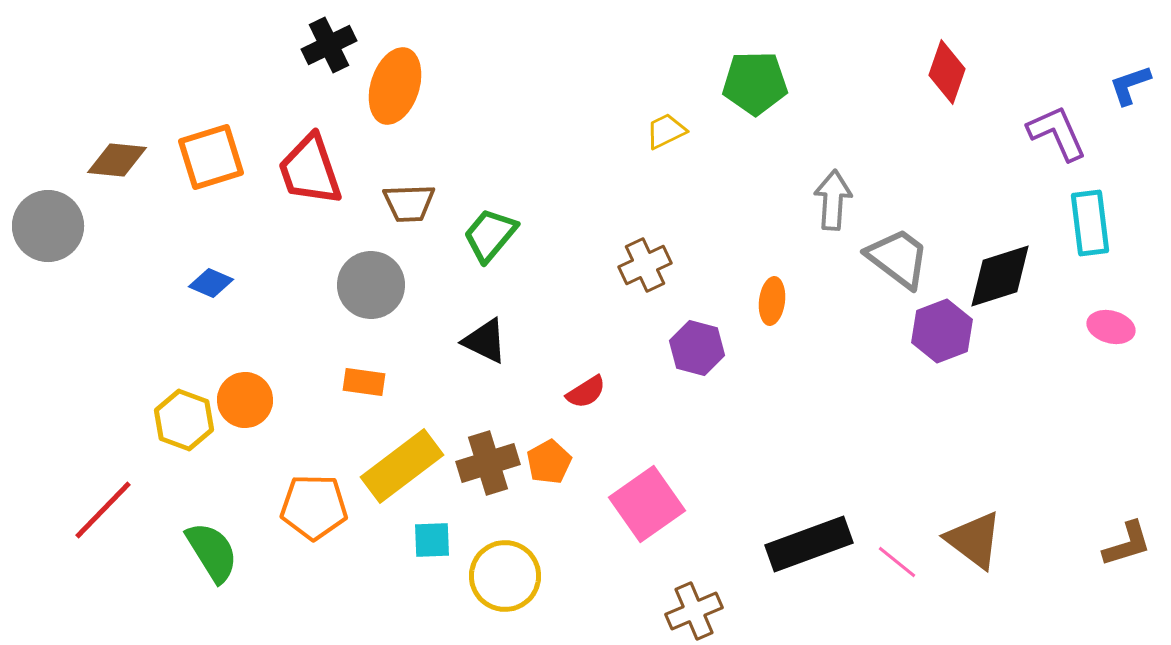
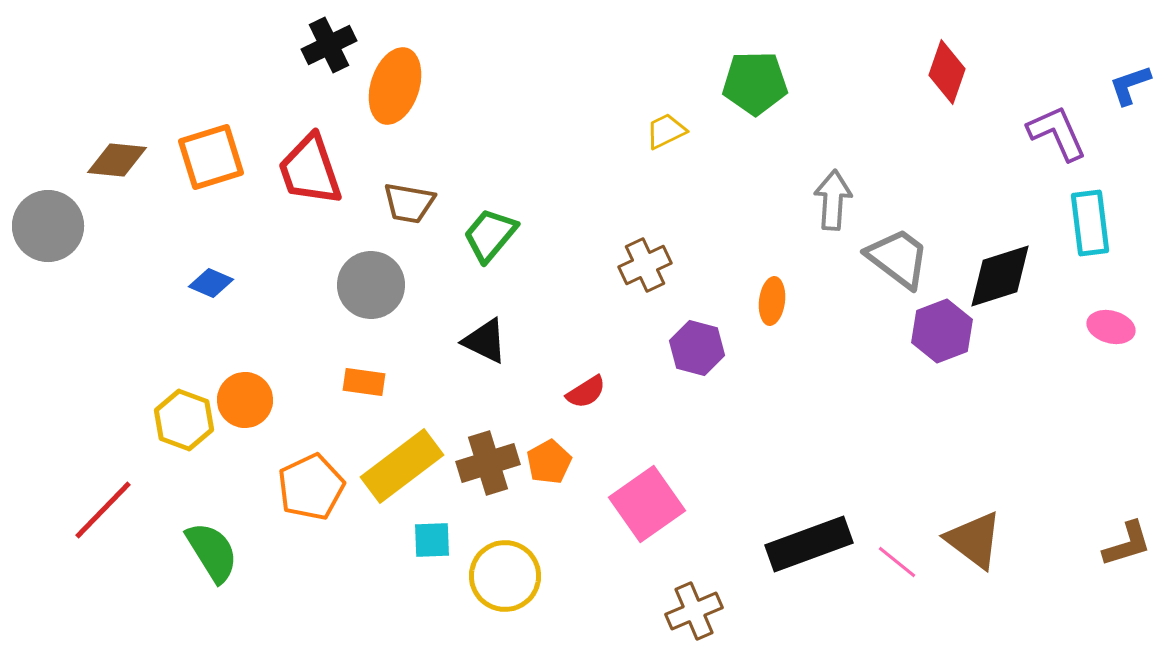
brown trapezoid at (409, 203): rotated 12 degrees clockwise
orange pentagon at (314, 507): moved 3 px left, 20 px up; rotated 26 degrees counterclockwise
